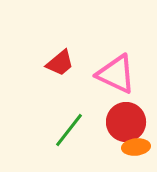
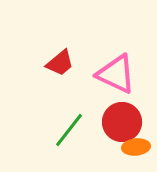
red circle: moved 4 px left
